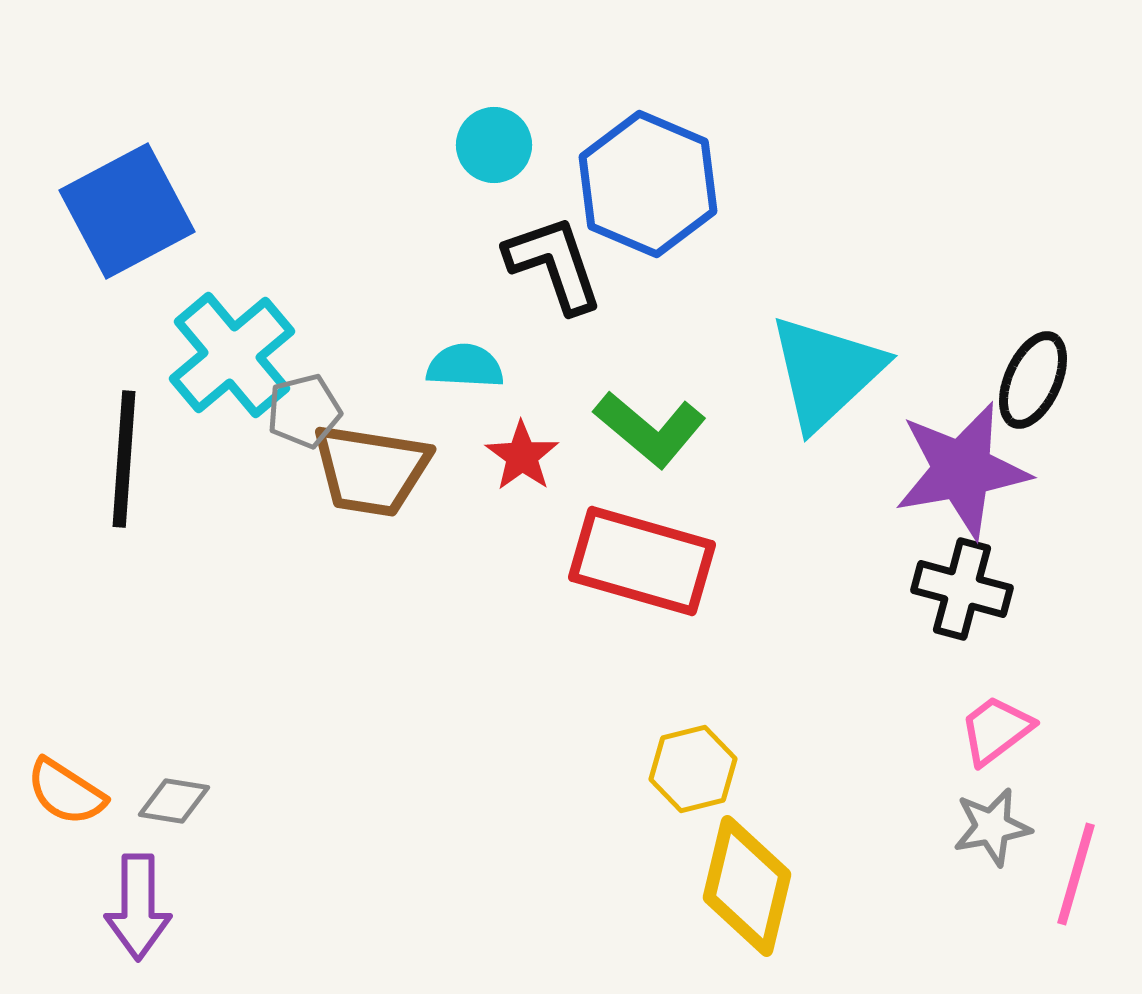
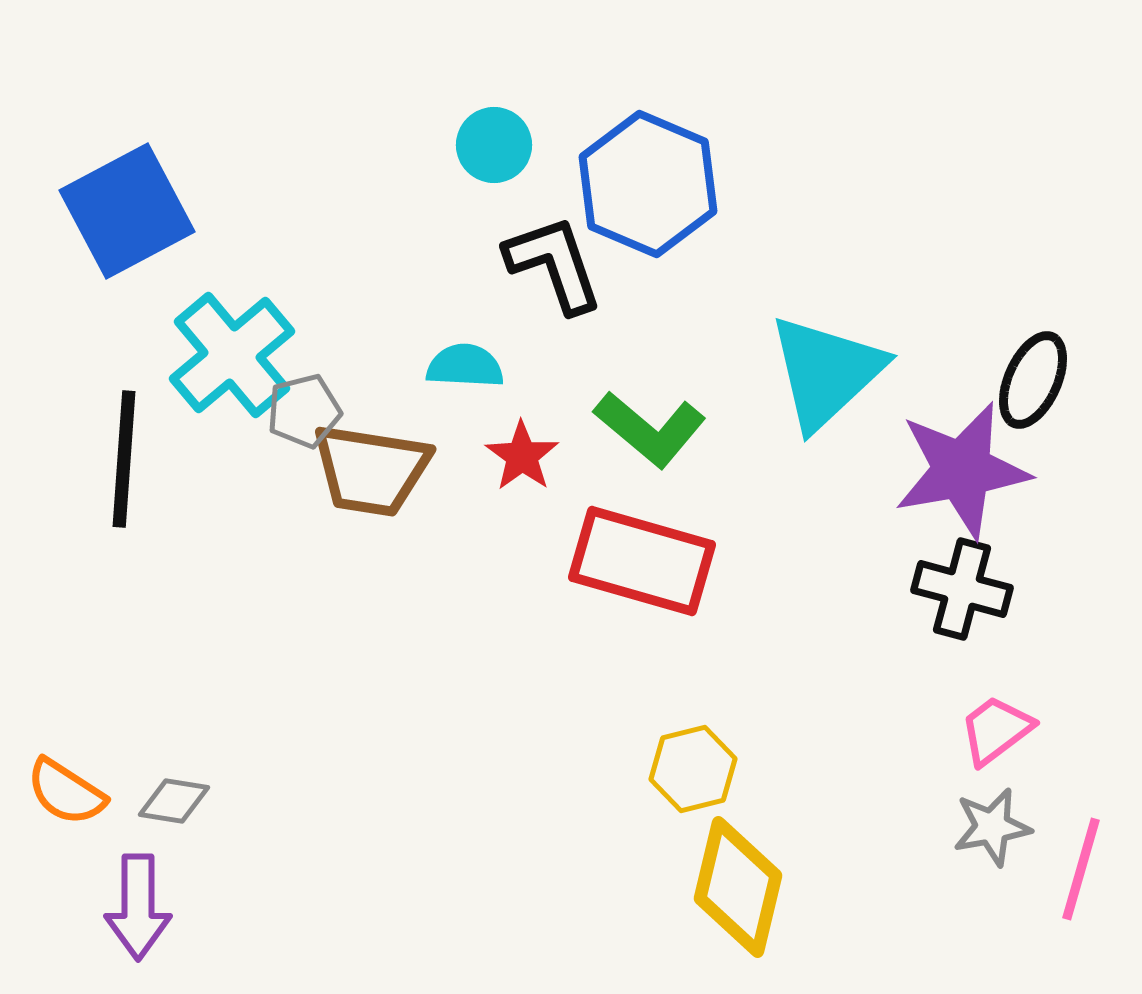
pink line: moved 5 px right, 5 px up
yellow diamond: moved 9 px left, 1 px down
